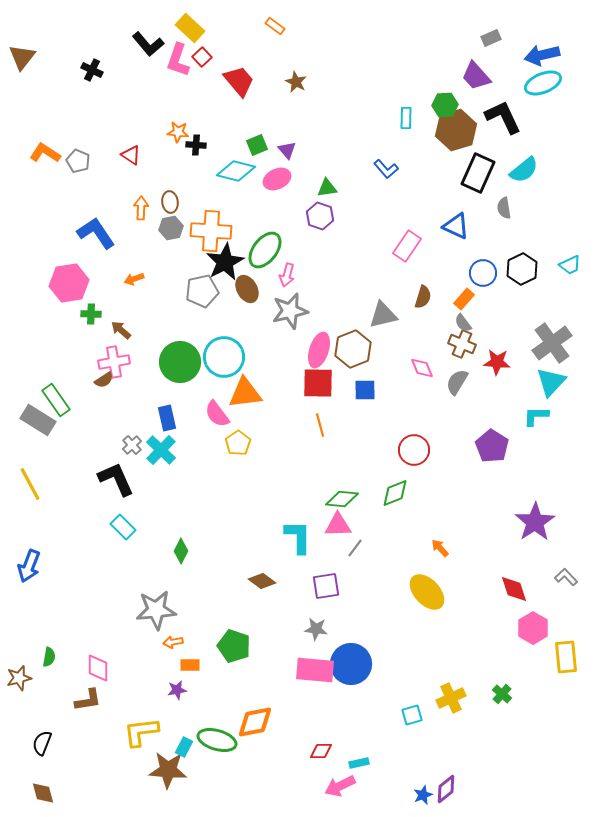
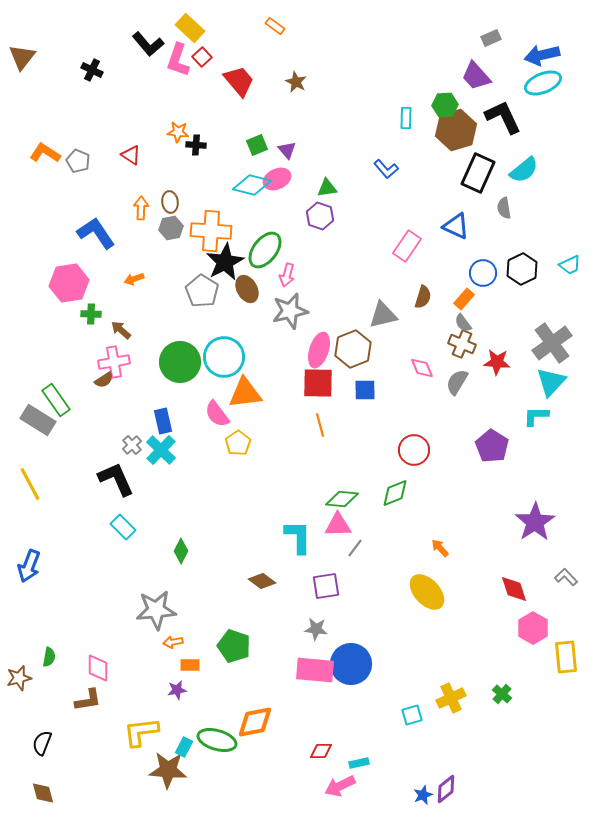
cyan diamond at (236, 171): moved 16 px right, 14 px down
gray pentagon at (202, 291): rotated 28 degrees counterclockwise
blue rectangle at (167, 418): moved 4 px left, 3 px down
